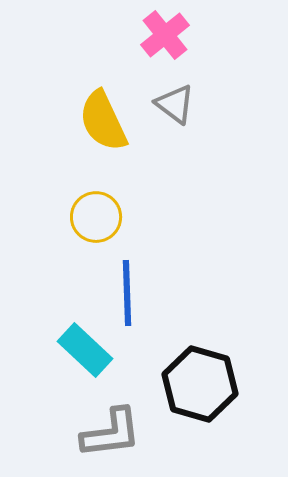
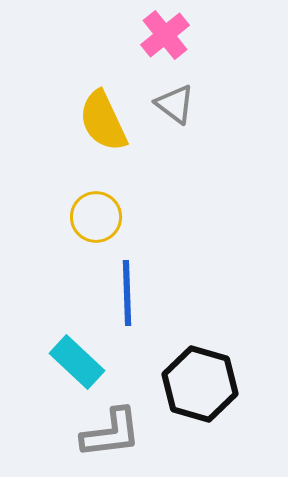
cyan rectangle: moved 8 px left, 12 px down
